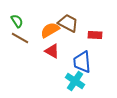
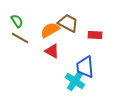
blue trapezoid: moved 3 px right, 5 px down
